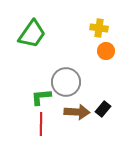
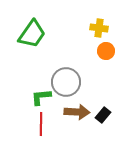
black rectangle: moved 6 px down
